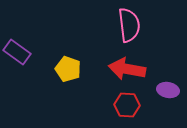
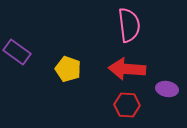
red arrow: rotated 6 degrees counterclockwise
purple ellipse: moved 1 px left, 1 px up
